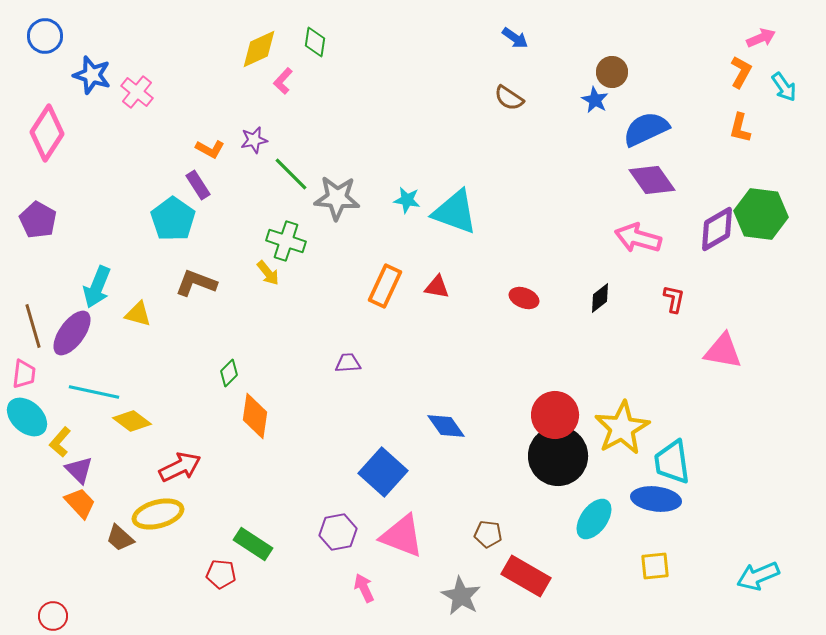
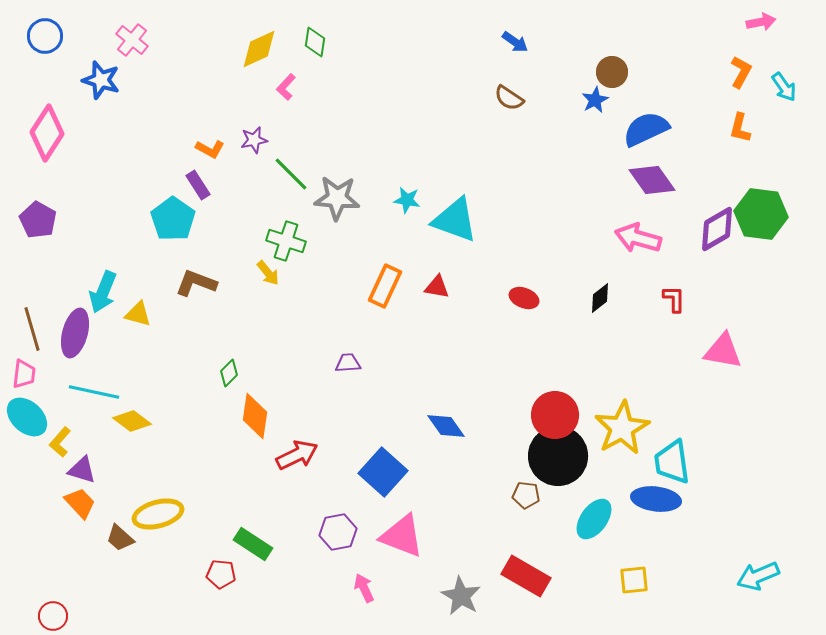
blue arrow at (515, 38): moved 4 px down
pink arrow at (761, 38): moved 16 px up; rotated 12 degrees clockwise
blue star at (92, 75): moved 9 px right, 5 px down
pink L-shape at (283, 81): moved 3 px right, 6 px down
pink cross at (137, 92): moved 5 px left, 52 px up
blue star at (595, 100): rotated 16 degrees clockwise
cyan triangle at (455, 212): moved 8 px down
cyan arrow at (97, 287): moved 6 px right, 5 px down
red L-shape at (674, 299): rotated 12 degrees counterclockwise
brown line at (33, 326): moved 1 px left, 3 px down
purple ellipse at (72, 333): moved 3 px right; rotated 21 degrees counterclockwise
red arrow at (180, 467): moved 117 px right, 12 px up
purple triangle at (79, 470): moved 3 px right; rotated 28 degrees counterclockwise
brown pentagon at (488, 534): moved 38 px right, 39 px up
yellow square at (655, 566): moved 21 px left, 14 px down
